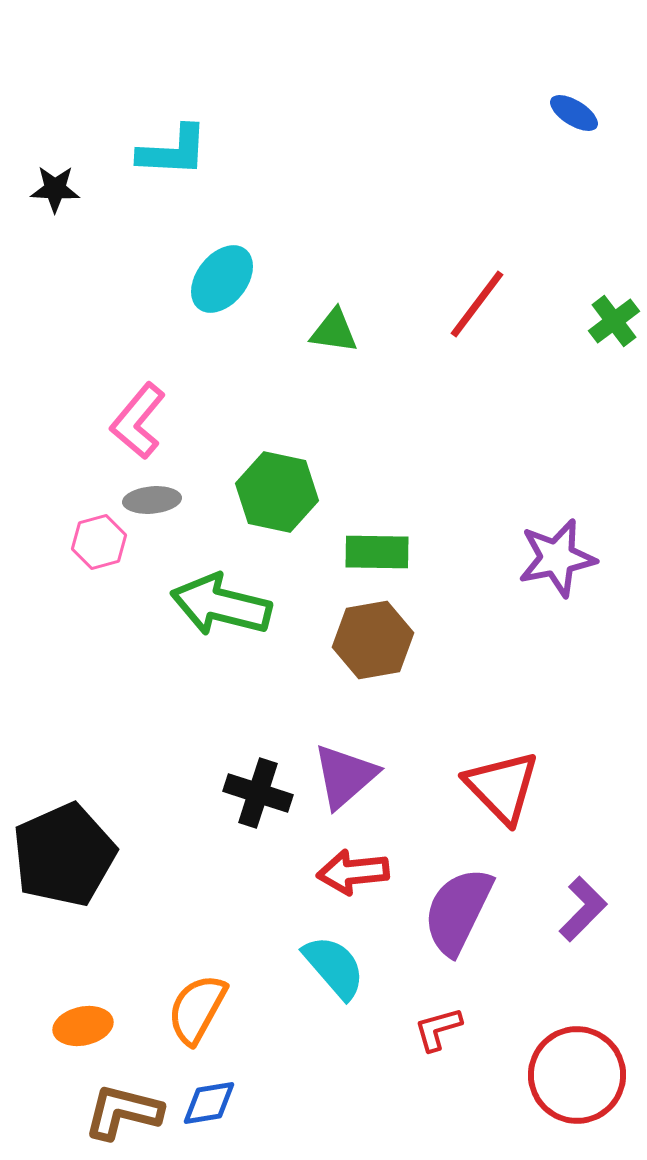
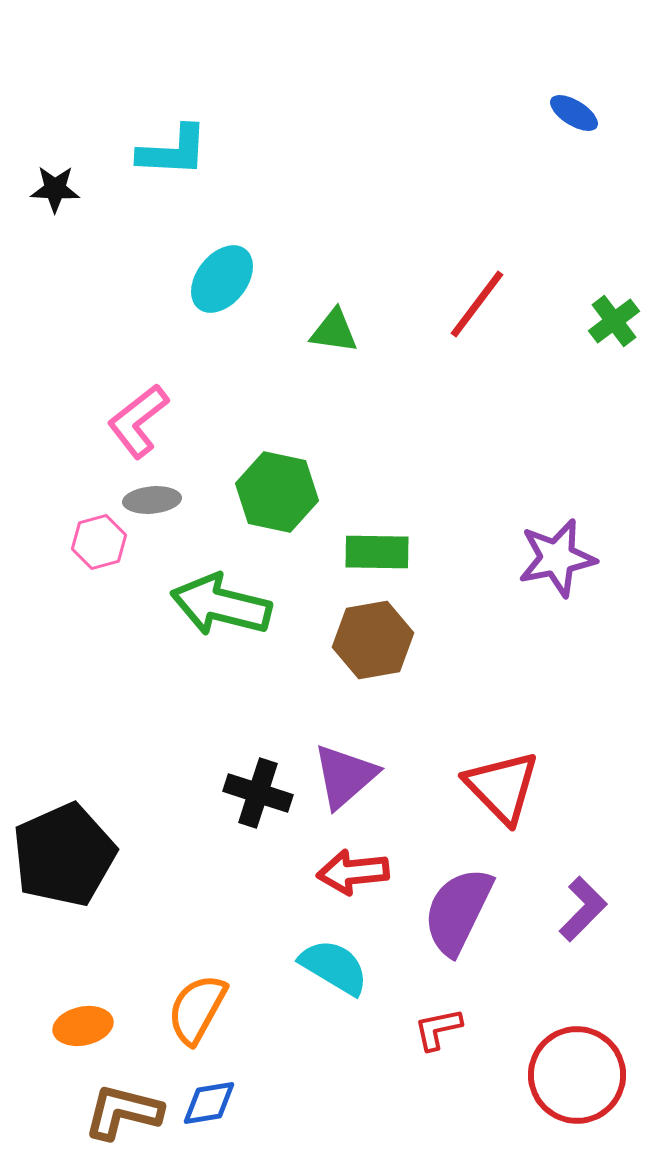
pink L-shape: rotated 12 degrees clockwise
cyan semicircle: rotated 18 degrees counterclockwise
red L-shape: rotated 4 degrees clockwise
